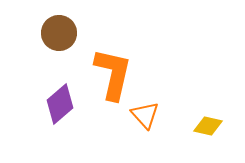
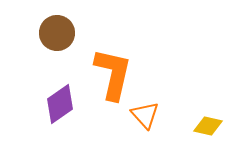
brown circle: moved 2 px left
purple diamond: rotated 6 degrees clockwise
